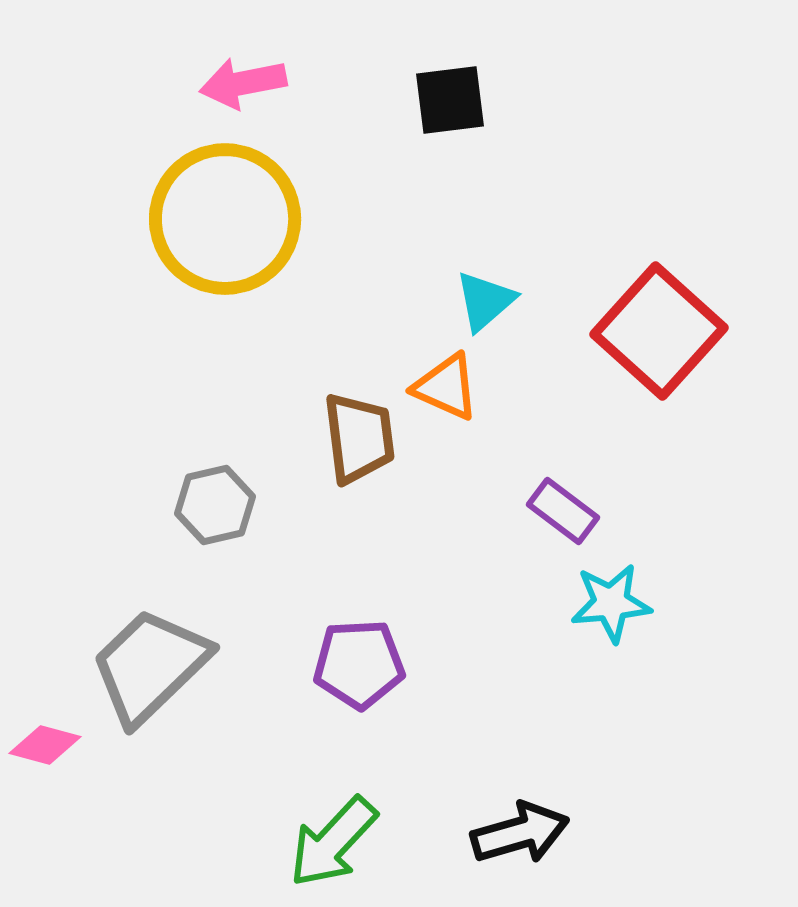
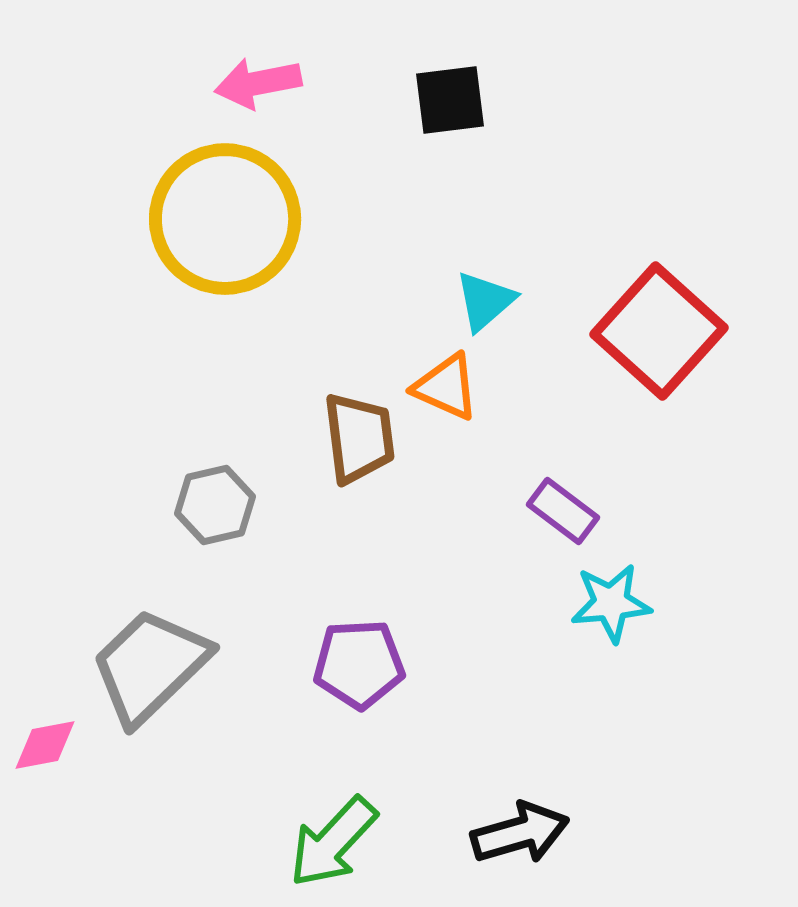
pink arrow: moved 15 px right
pink diamond: rotated 26 degrees counterclockwise
